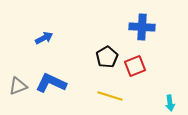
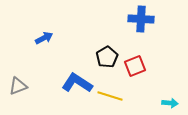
blue cross: moved 1 px left, 8 px up
blue L-shape: moved 26 px right; rotated 8 degrees clockwise
cyan arrow: rotated 77 degrees counterclockwise
